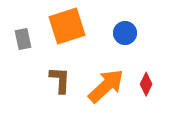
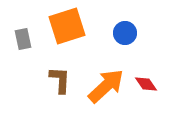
red diamond: rotated 60 degrees counterclockwise
